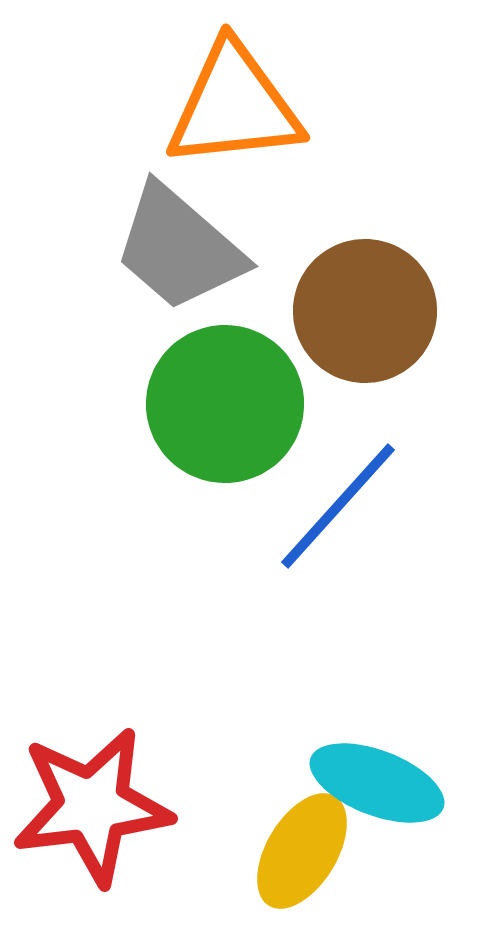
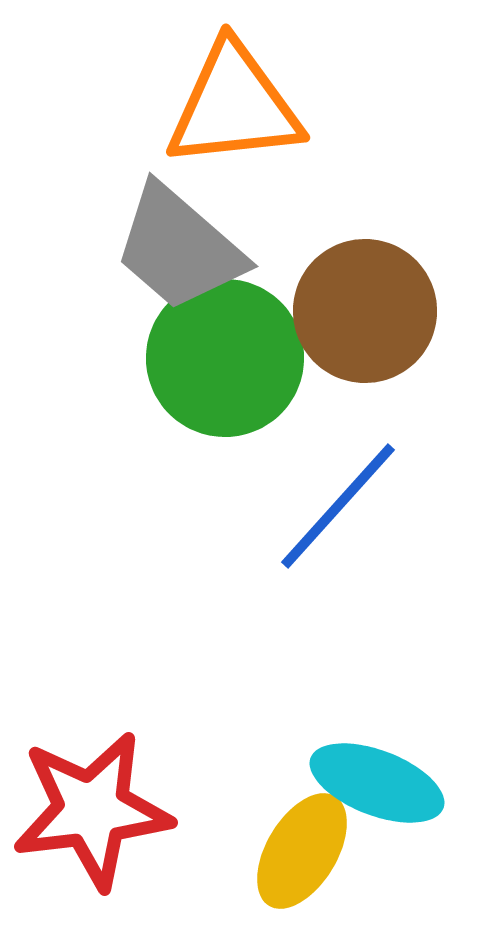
green circle: moved 46 px up
red star: moved 4 px down
